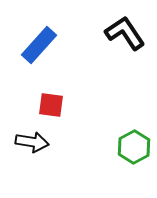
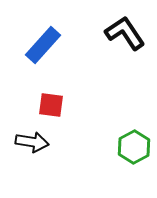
blue rectangle: moved 4 px right
